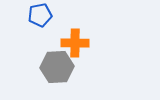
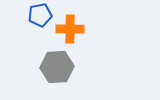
orange cross: moved 5 px left, 14 px up
